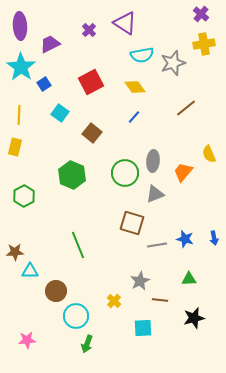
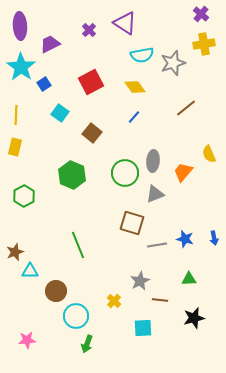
yellow line at (19, 115): moved 3 px left
brown star at (15, 252): rotated 18 degrees counterclockwise
